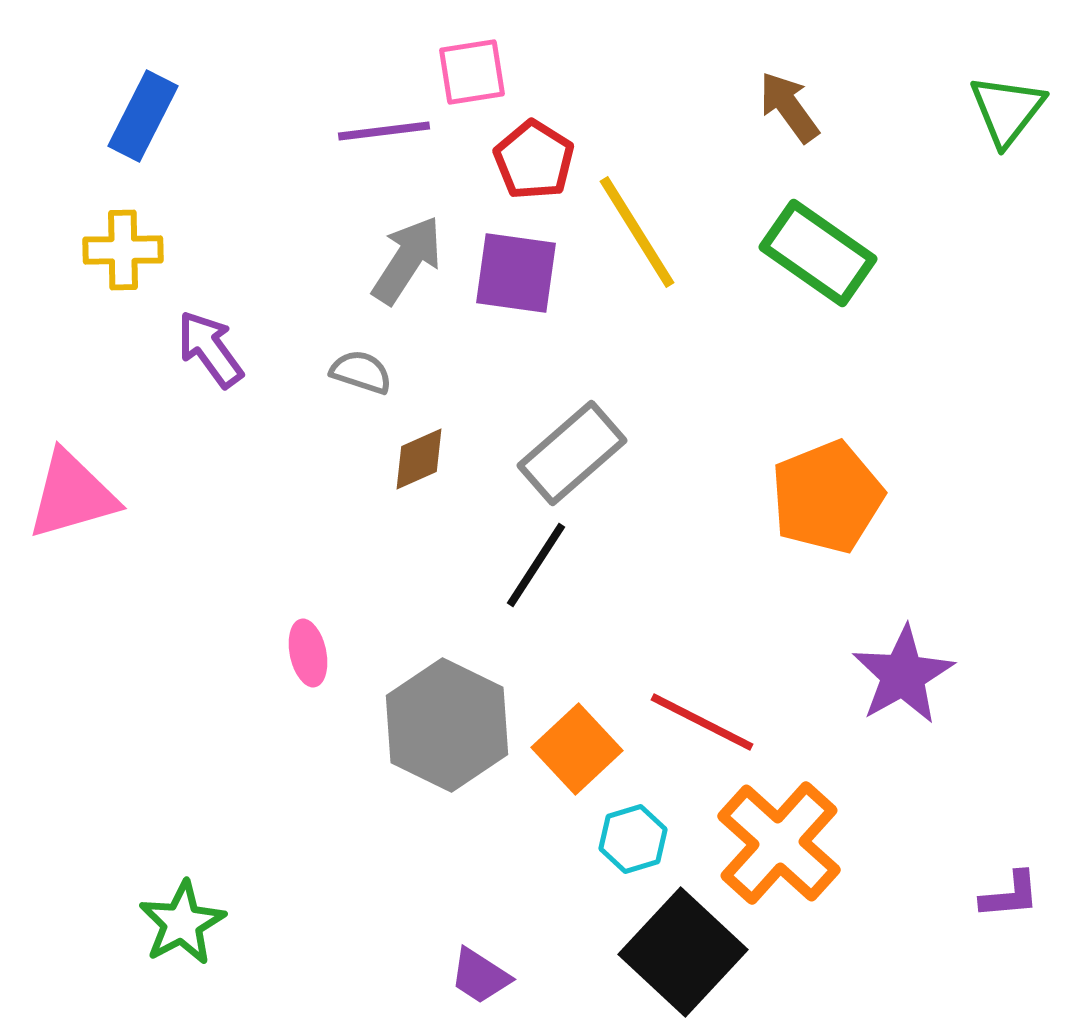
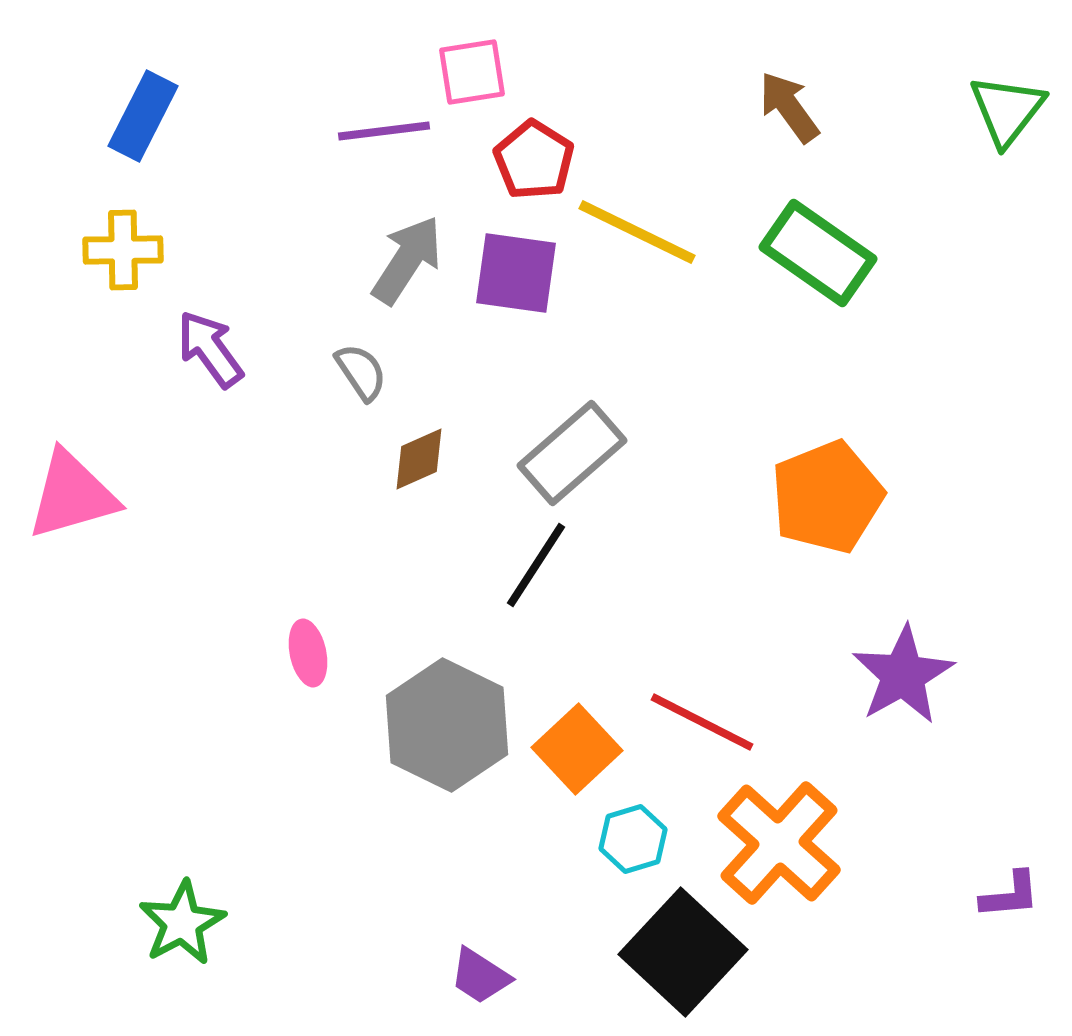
yellow line: rotated 32 degrees counterclockwise
gray semicircle: rotated 38 degrees clockwise
